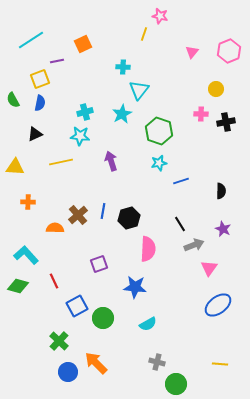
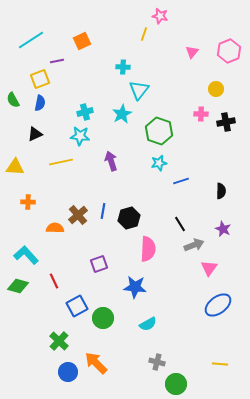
orange square at (83, 44): moved 1 px left, 3 px up
